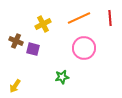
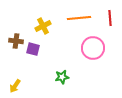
orange line: rotated 20 degrees clockwise
yellow cross: moved 2 px down
brown cross: rotated 16 degrees counterclockwise
pink circle: moved 9 px right
